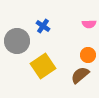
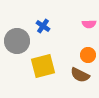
yellow square: rotated 20 degrees clockwise
brown semicircle: rotated 114 degrees counterclockwise
